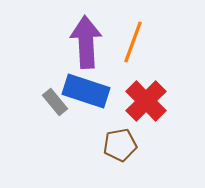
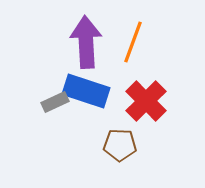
gray rectangle: rotated 76 degrees counterclockwise
brown pentagon: rotated 12 degrees clockwise
